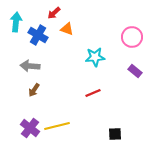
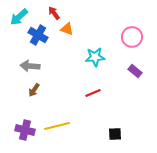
red arrow: rotated 96 degrees clockwise
cyan arrow: moved 3 px right, 5 px up; rotated 138 degrees counterclockwise
purple cross: moved 5 px left, 2 px down; rotated 24 degrees counterclockwise
